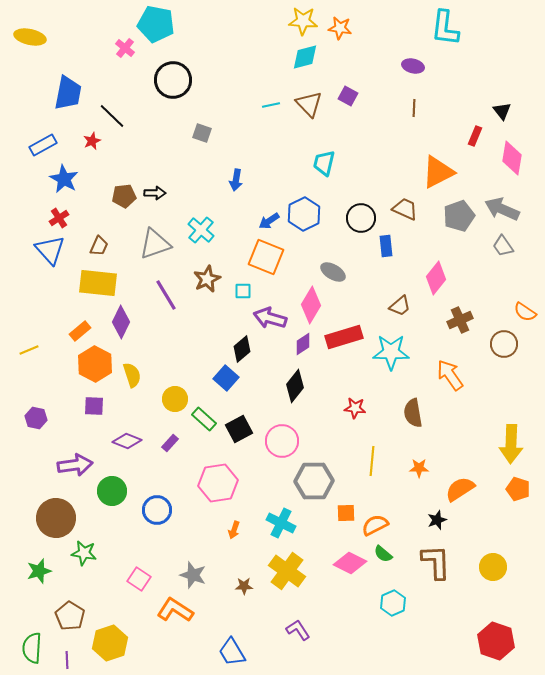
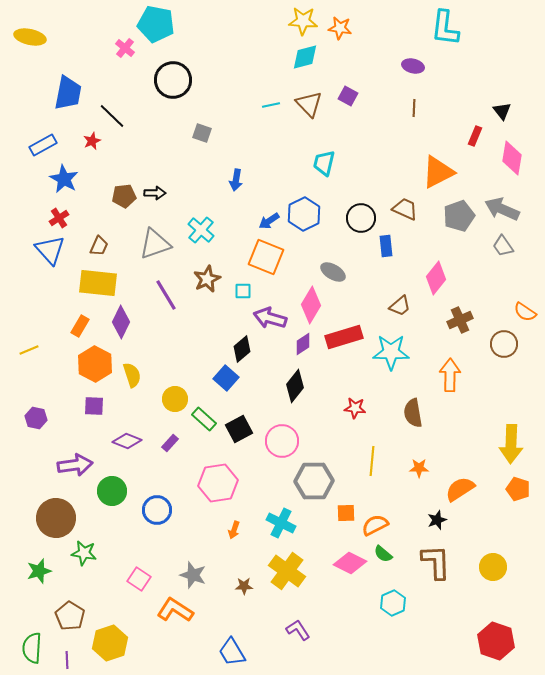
orange rectangle at (80, 331): moved 5 px up; rotated 20 degrees counterclockwise
orange arrow at (450, 375): rotated 36 degrees clockwise
